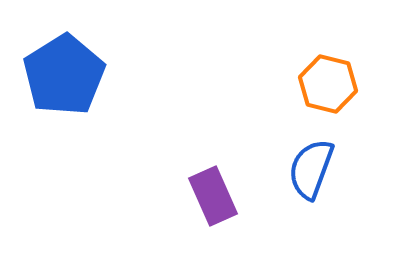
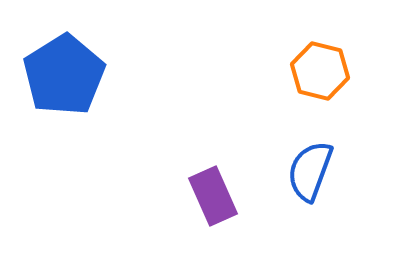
orange hexagon: moved 8 px left, 13 px up
blue semicircle: moved 1 px left, 2 px down
